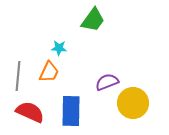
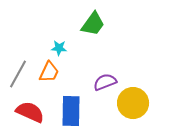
green trapezoid: moved 4 px down
gray line: moved 2 px up; rotated 24 degrees clockwise
purple semicircle: moved 2 px left
